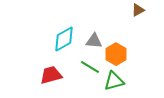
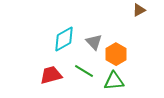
brown triangle: moved 1 px right
gray triangle: moved 1 px down; rotated 42 degrees clockwise
green line: moved 6 px left, 4 px down
green triangle: rotated 10 degrees clockwise
